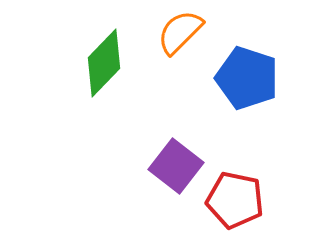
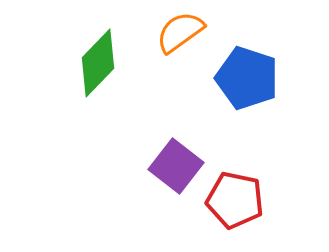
orange semicircle: rotated 9 degrees clockwise
green diamond: moved 6 px left
